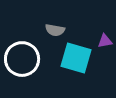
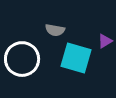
purple triangle: rotated 21 degrees counterclockwise
